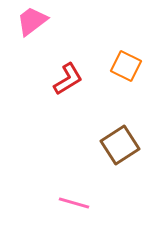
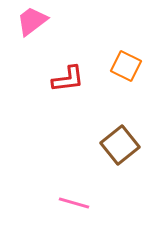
red L-shape: rotated 24 degrees clockwise
brown square: rotated 6 degrees counterclockwise
